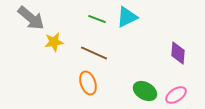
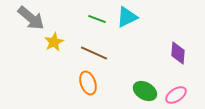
yellow star: rotated 18 degrees counterclockwise
